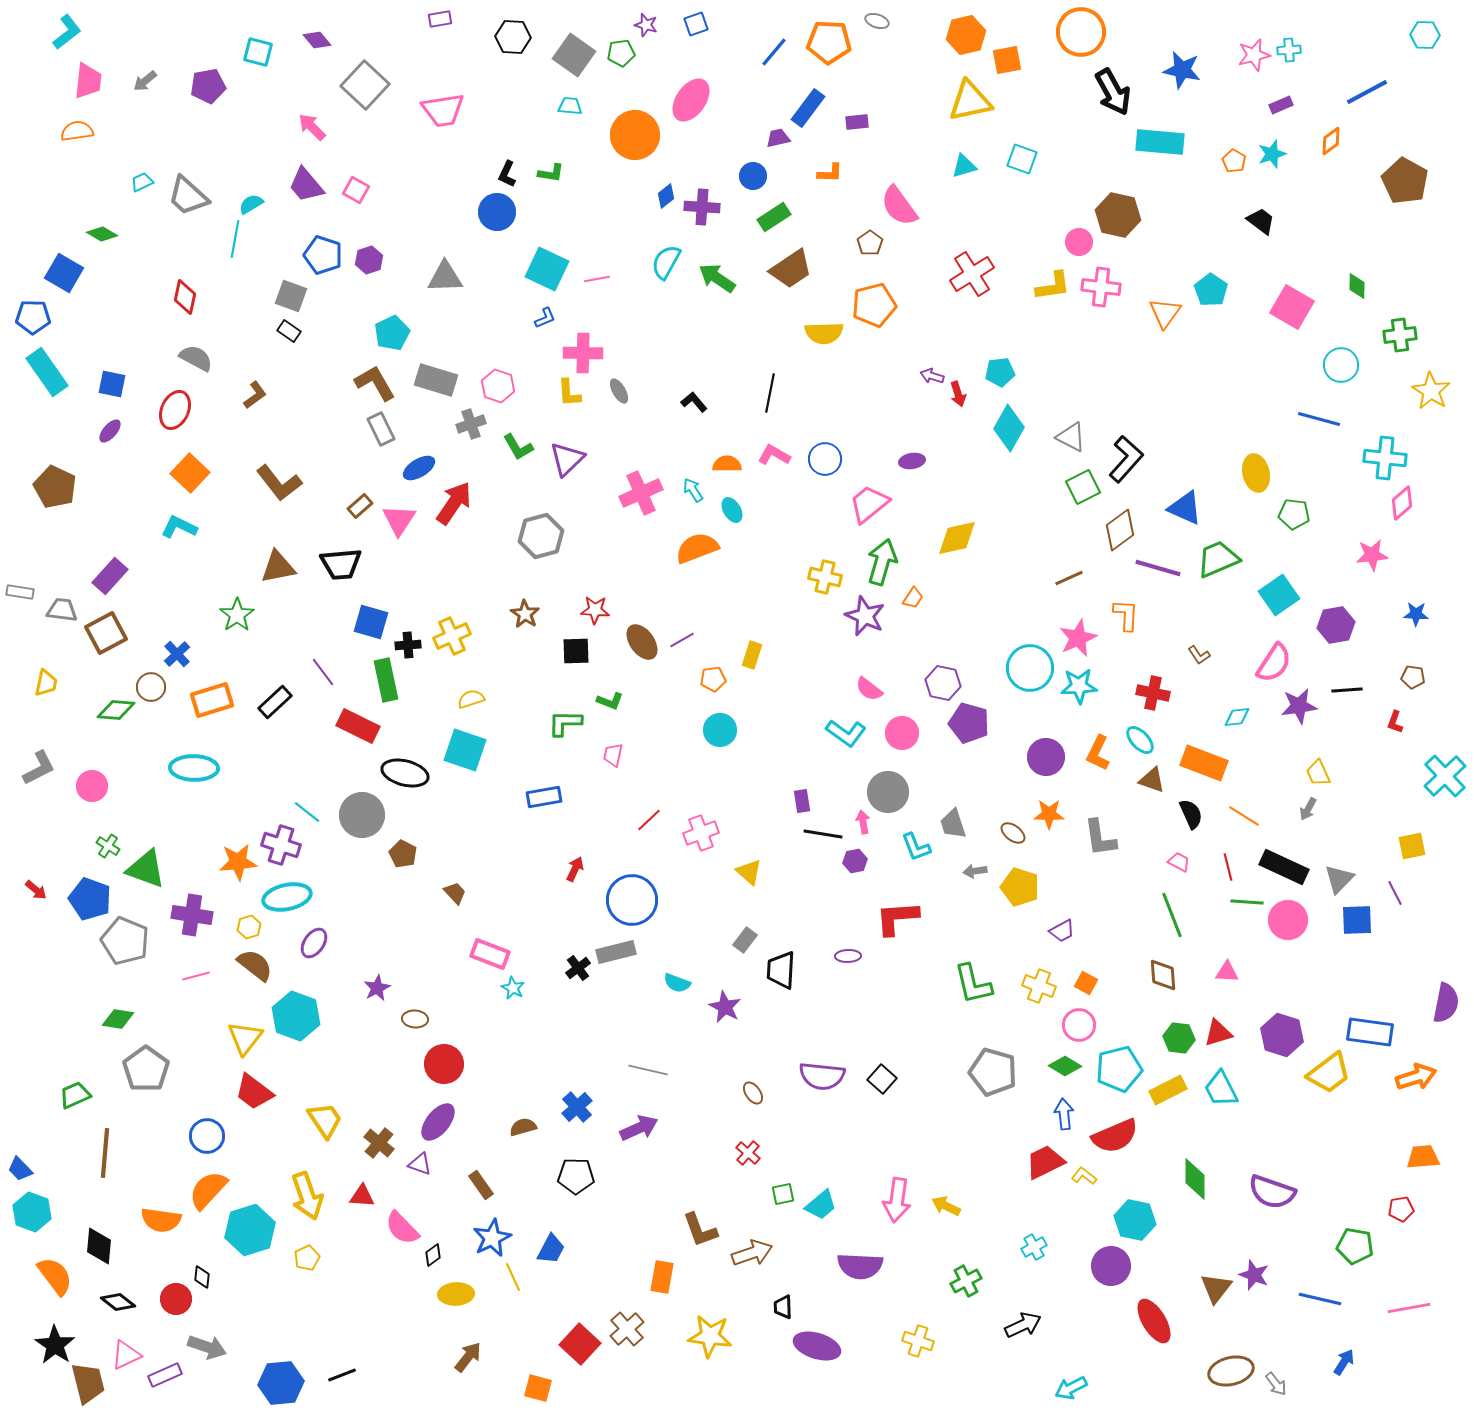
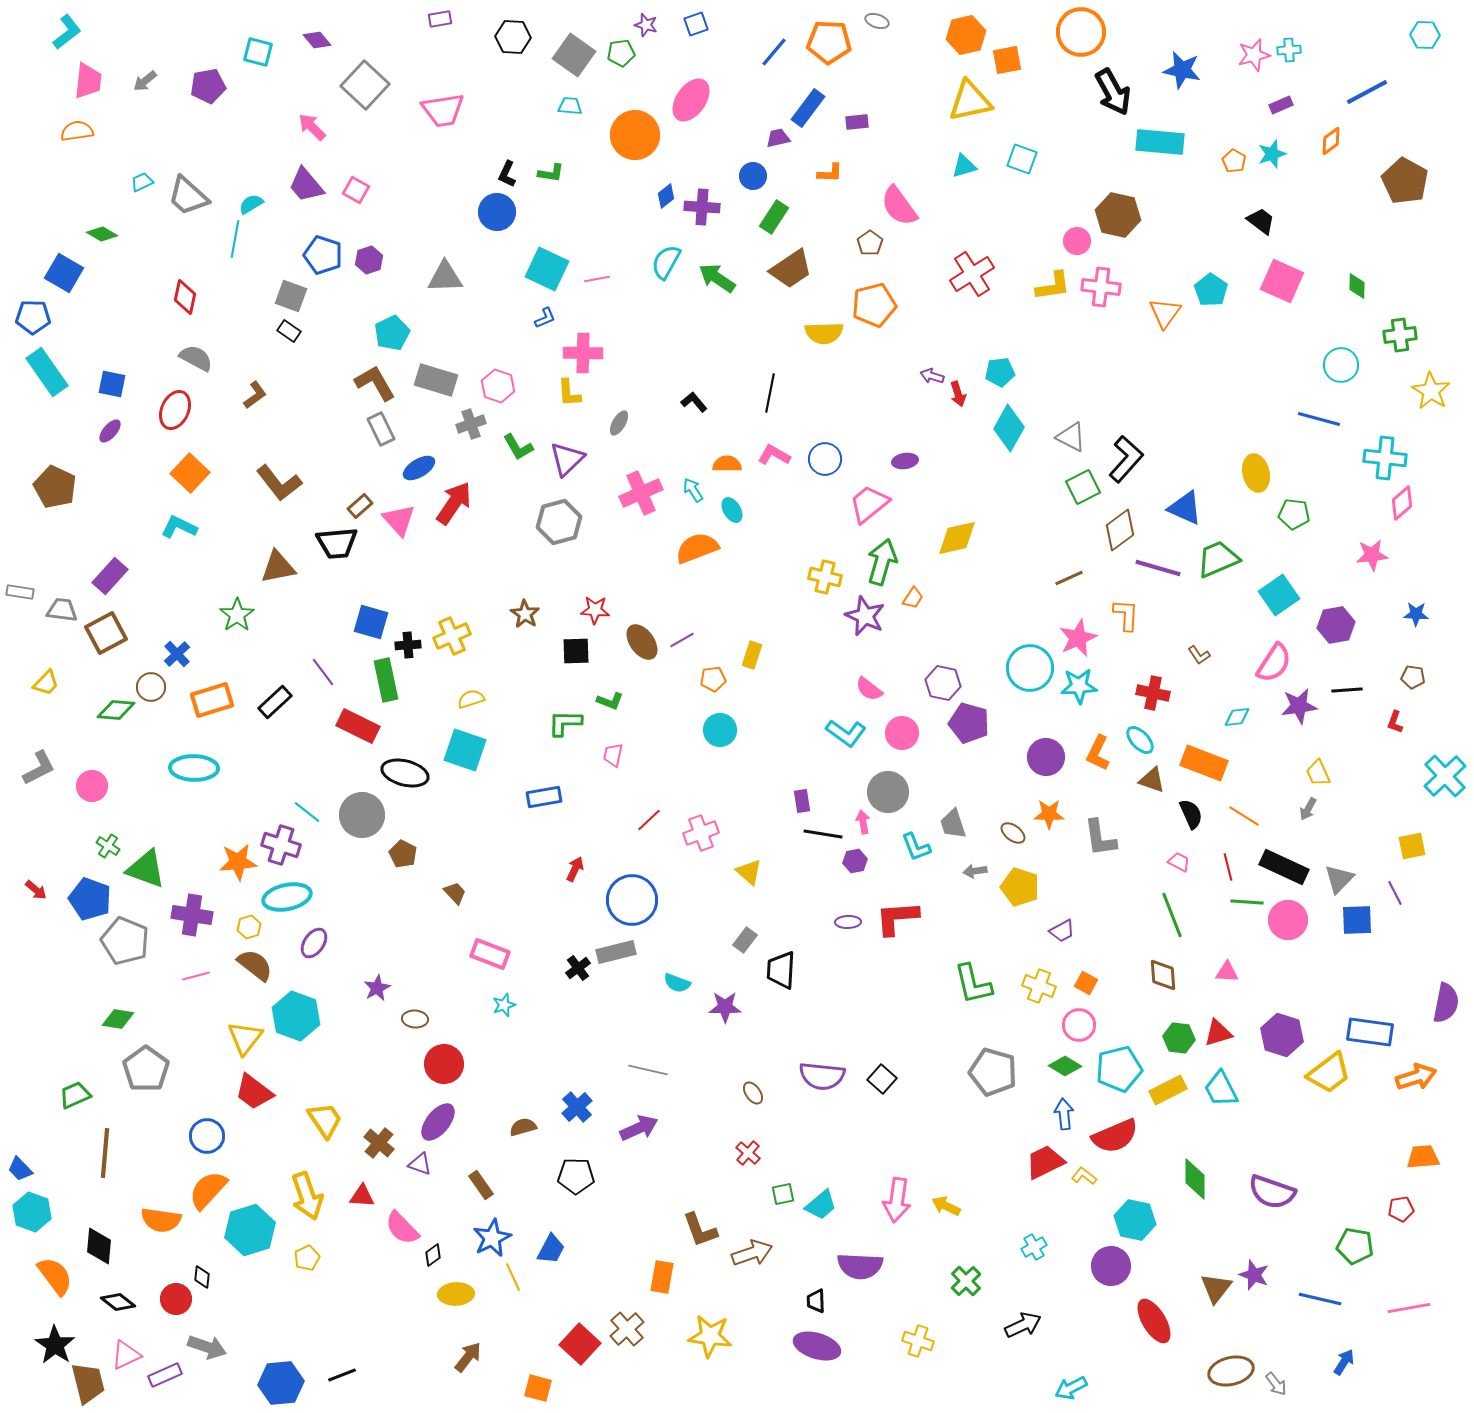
green rectangle at (774, 217): rotated 24 degrees counterclockwise
pink circle at (1079, 242): moved 2 px left, 1 px up
pink square at (1292, 307): moved 10 px left, 26 px up; rotated 6 degrees counterclockwise
gray ellipse at (619, 391): moved 32 px down; rotated 60 degrees clockwise
purple ellipse at (912, 461): moved 7 px left
pink triangle at (399, 520): rotated 15 degrees counterclockwise
gray hexagon at (541, 536): moved 18 px right, 14 px up
black trapezoid at (341, 564): moved 4 px left, 21 px up
yellow trapezoid at (46, 683): rotated 32 degrees clockwise
purple ellipse at (848, 956): moved 34 px up
cyan star at (513, 988): moved 9 px left, 17 px down; rotated 25 degrees clockwise
purple star at (725, 1007): rotated 28 degrees counterclockwise
green cross at (966, 1281): rotated 16 degrees counterclockwise
black trapezoid at (783, 1307): moved 33 px right, 6 px up
